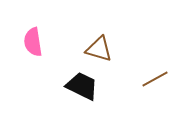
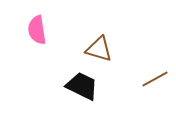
pink semicircle: moved 4 px right, 12 px up
